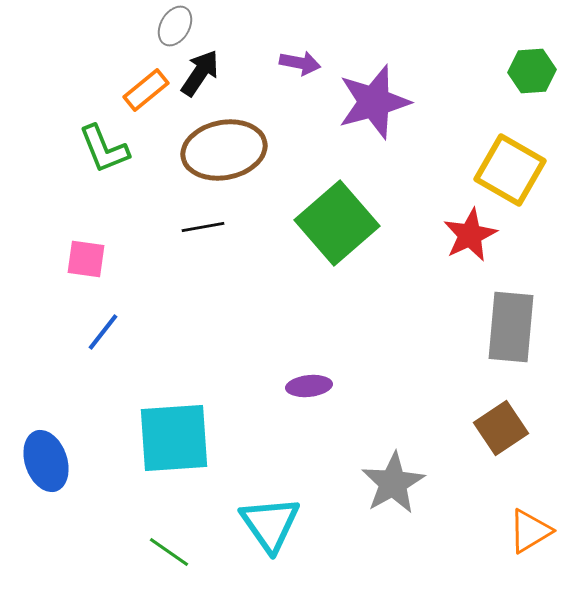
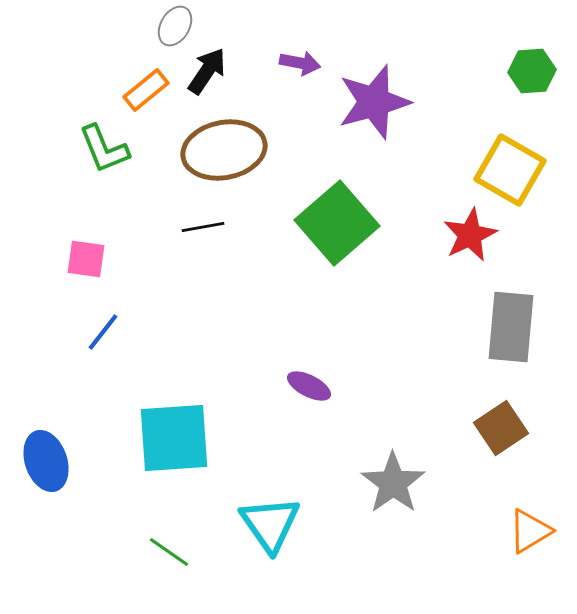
black arrow: moved 7 px right, 2 px up
purple ellipse: rotated 33 degrees clockwise
gray star: rotated 6 degrees counterclockwise
